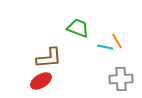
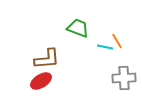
brown L-shape: moved 2 px left, 1 px down
gray cross: moved 3 px right, 1 px up
